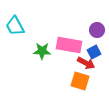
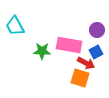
blue square: moved 2 px right
orange square: moved 3 px up
